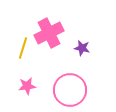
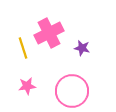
yellow line: rotated 35 degrees counterclockwise
pink circle: moved 2 px right, 1 px down
